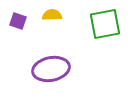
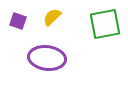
yellow semicircle: moved 2 px down; rotated 42 degrees counterclockwise
purple ellipse: moved 4 px left, 11 px up; rotated 18 degrees clockwise
